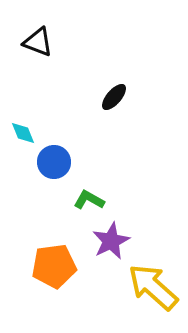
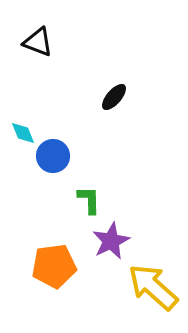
blue circle: moved 1 px left, 6 px up
green L-shape: rotated 60 degrees clockwise
